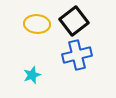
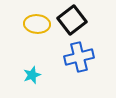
black square: moved 2 px left, 1 px up
blue cross: moved 2 px right, 2 px down
